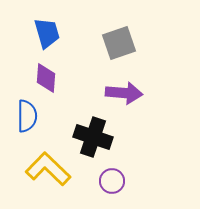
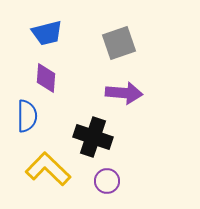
blue trapezoid: rotated 92 degrees clockwise
purple circle: moved 5 px left
